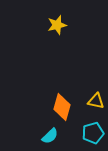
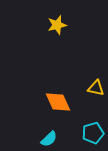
yellow triangle: moved 13 px up
orange diamond: moved 4 px left, 5 px up; rotated 40 degrees counterclockwise
cyan semicircle: moved 1 px left, 3 px down
